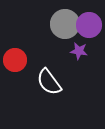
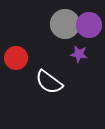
purple star: moved 3 px down
red circle: moved 1 px right, 2 px up
white semicircle: rotated 16 degrees counterclockwise
